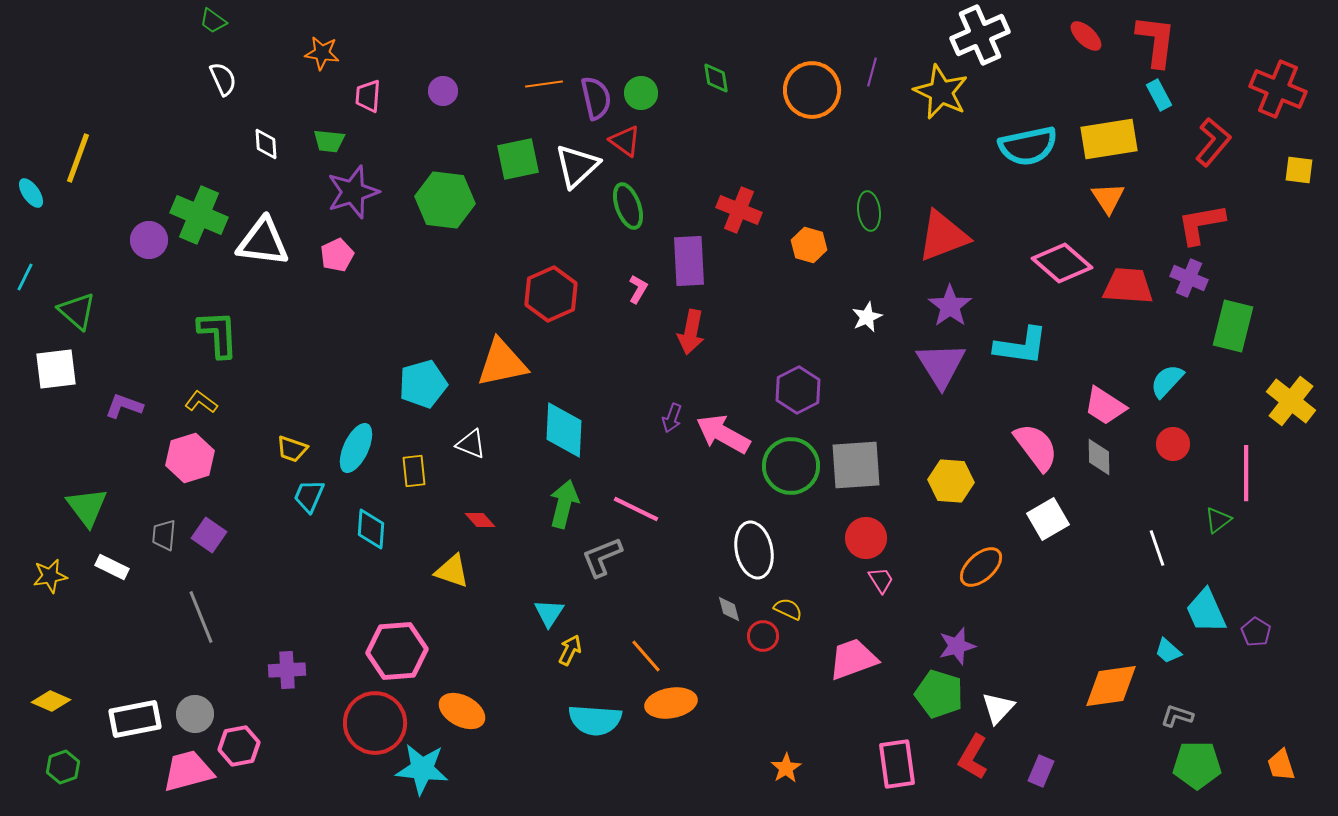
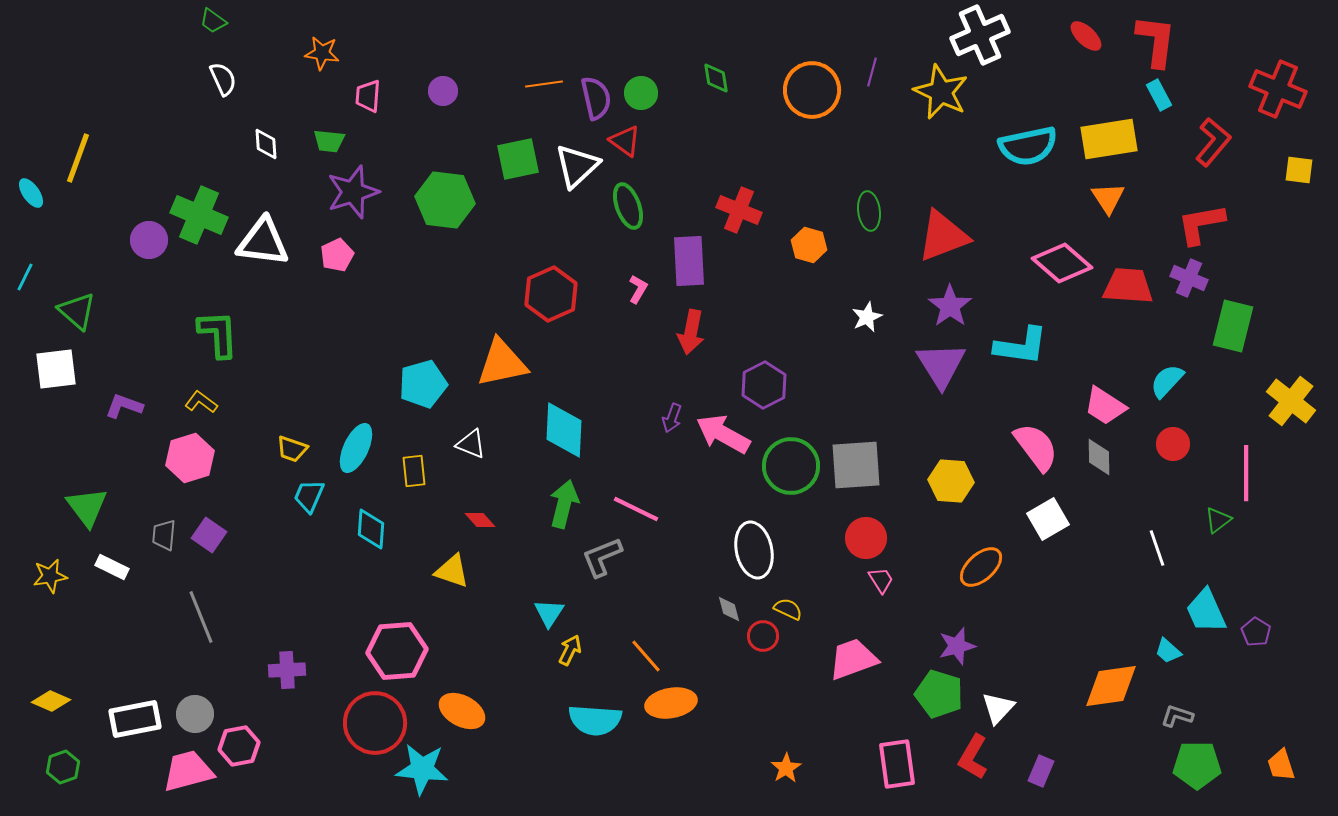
purple hexagon at (798, 390): moved 34 px left, 5 px up
